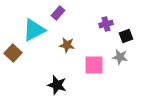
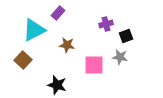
brown square: moved 10 px right, 7 px down
